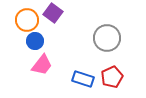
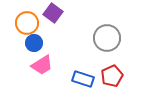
orange circle: moved 3 px down
blue circle: moved 1 px left, 2 px down
pink trapezoid: rotated 20 degrees clockwise
red pentagon: moved 1 px up
